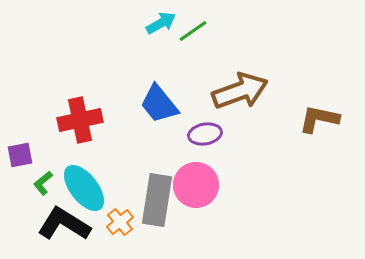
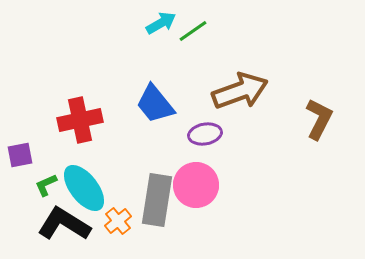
blue trapezoid: moved 4 px left
brown L-shape: rotated 105 degrees clockwise
green L-shape: moved 3 px right, 2 px down; rotated 15 degrees clockwise
orange cross: moved 2 px left, 1 px up
